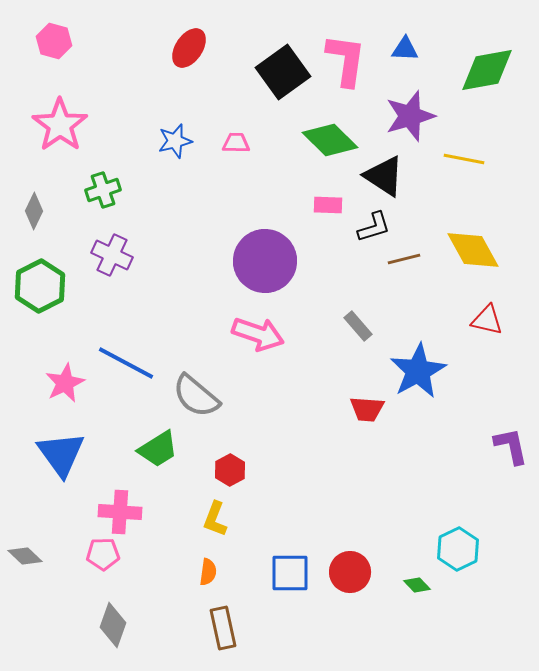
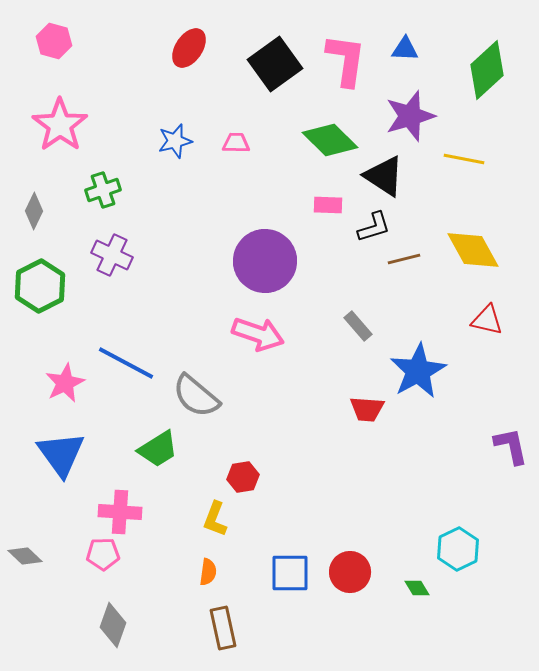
green diamond at (487, 70): rotated 32 degrees counterclockwise
black square at (283, 72): moved 8 px left, 8 px up
red hexagon at (230, 470): moved 13 px right, 7 px down; rotated 20 degrees clockwise
green diamond at (417, 585): moved 3 px down; rotated 12 degrees clockwise
